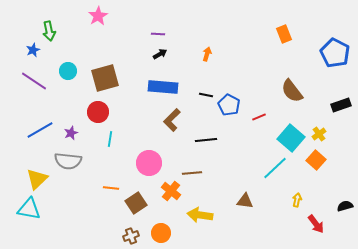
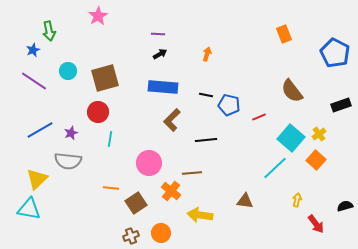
blue pentagon at (229, 105): rotated 15 degrees counterclockwise
